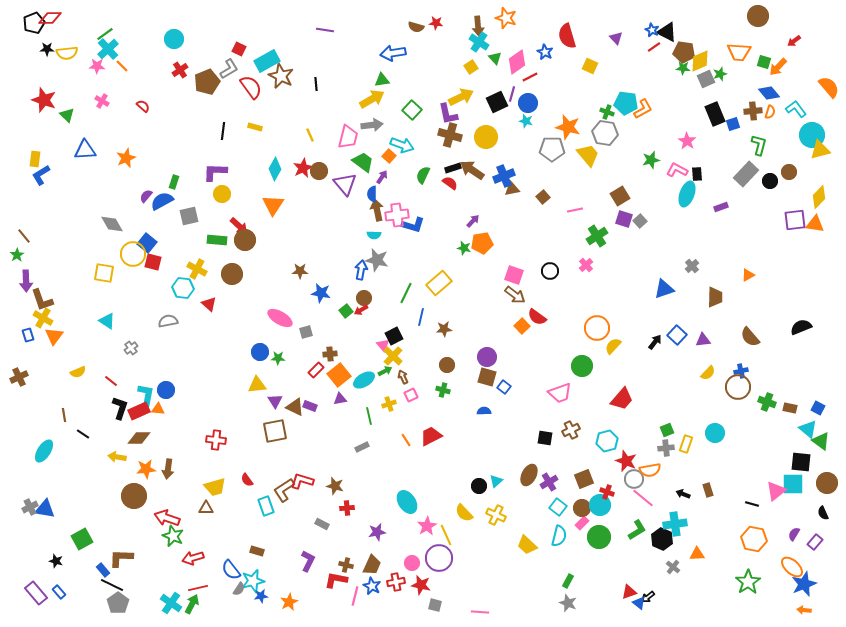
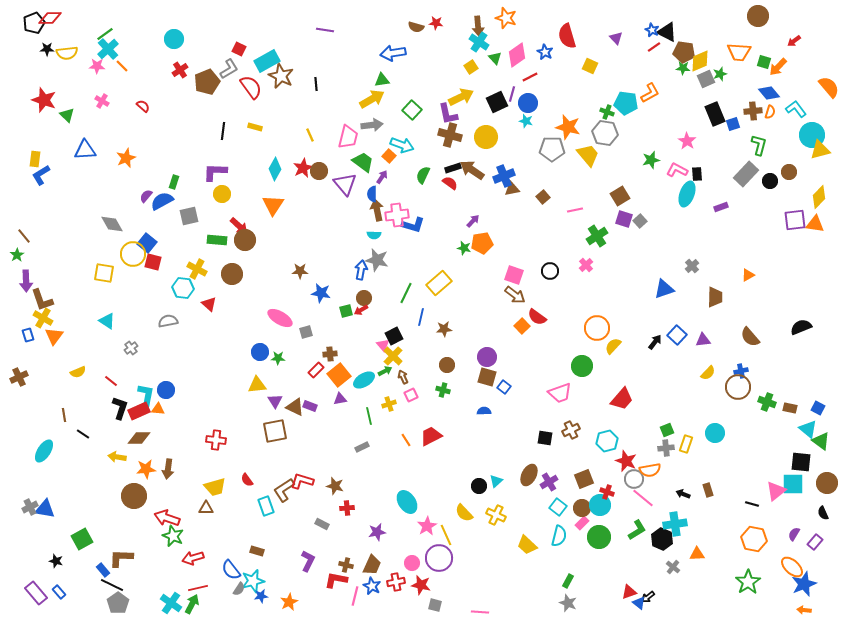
pink diamond at (517, 62): moved 7 px up
orange L-shape at (643, 109): moved 7 px right, 16 px up
green square at (346, 311): rotated 24 degrees clockwise
